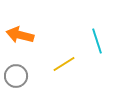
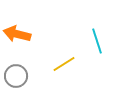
orange arrow: moved 3 px left, 1 px up
